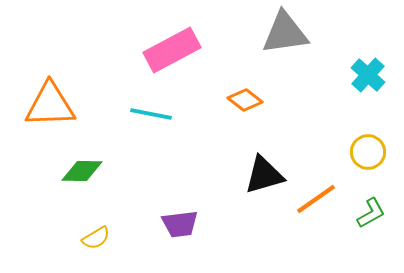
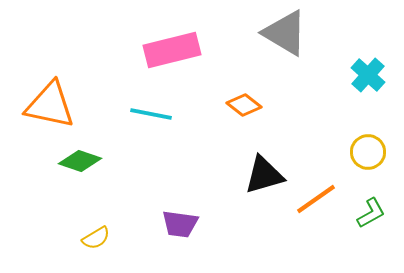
gray triangle: rotated 39 degrees clockwise
pink rectangle: rotated 14 degrees clockwise
orange diamond: moved 1 px left, 5 px down
orange triangle: rotated 14 degrees clockwise
green diamond: moved 2 px left, 10 px up; rotated 18 degrees clockwise
purple trapezoid: rotated 15 degrees clockwise
